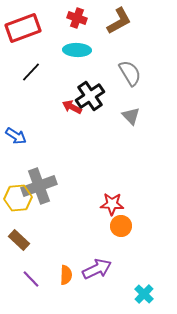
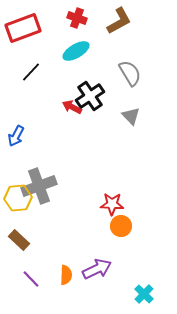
cyan ellipse: moved 1 px left, 1 px down; rotated 32 degrees counterclockwise
blue arrow: rotated 85 degrees clockwise
